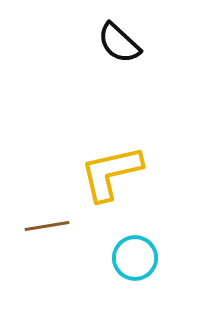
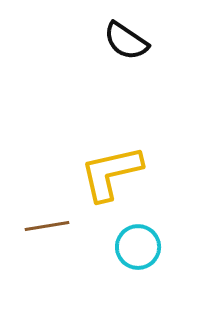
black semicircle: moved 7 px right, 2 px up; rotated 9 degrees counterclockwise
cyan circle: moved 3 px right, 11 px up
